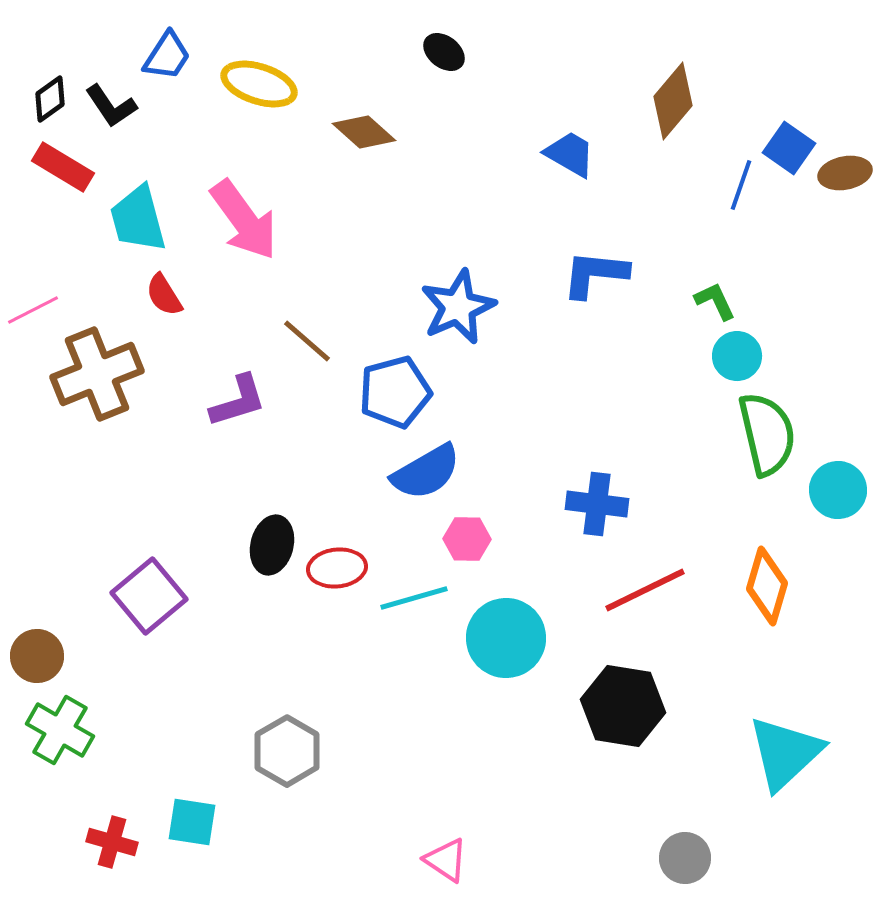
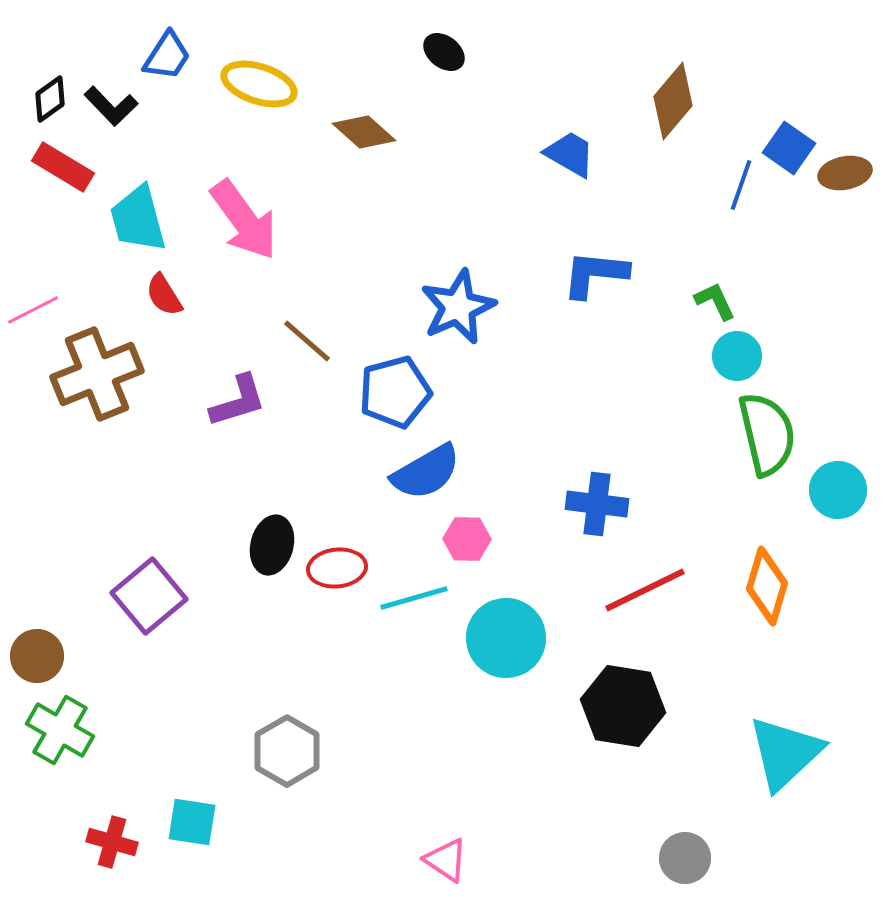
black L-shape at (111, 106): rotated 10 degrees counterclockwise
